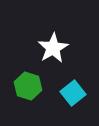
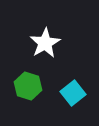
white star: moved 8 px left, 5 px up
